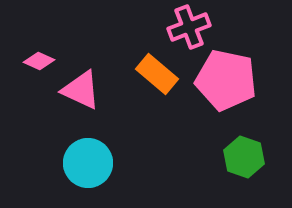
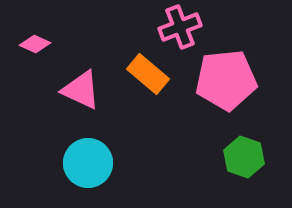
pink cross: moved 9 px left
pink diamond: moved 4 px left, 17 px up
orange rectangle: moved 9 px left
pink pentagon: rotated 18 degrees counterclockwise
